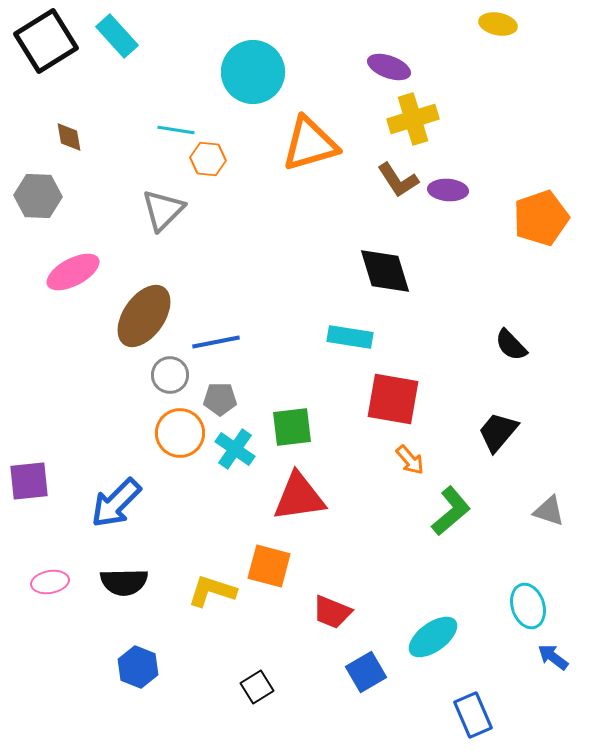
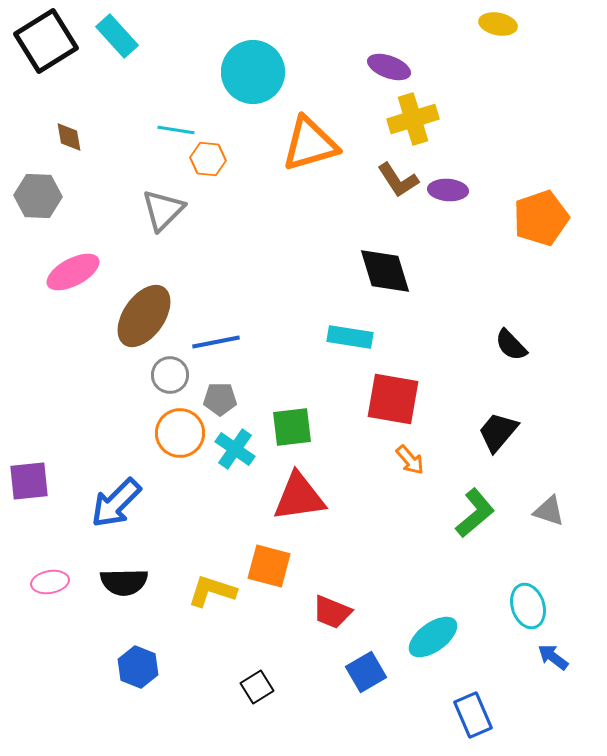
green L-shape at (451, 511): moved 24 px right, 2 px down
